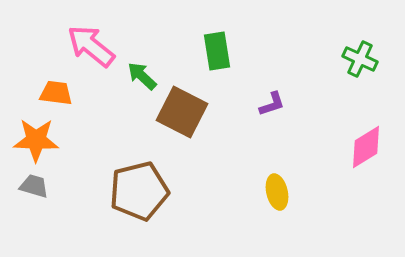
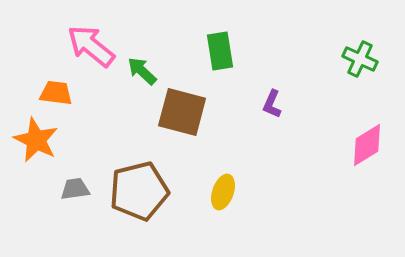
green rectangle: moved 3 px right
green arrow: moved 5 px up
purple L-shape: rotated 132 degrees clockwise
brown square: rotated 12 degrees counterclockwise
orange star: rotated 24 degrees clockwise
pink diamond: moved 1 px right, 2 px up
gray trapezoid: moved 41 px right, 3 px down; rotated 24 degrees counterclockwise
yellow ellipse: moved 54 px left; rotated 32 degrees clockwise
